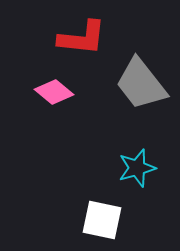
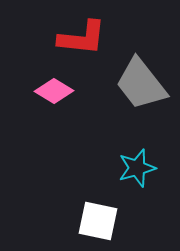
pink diamond: moved 1 px up; rotated 9 degrees counterclockwise
white square: moved 4 px left, 1 px down
